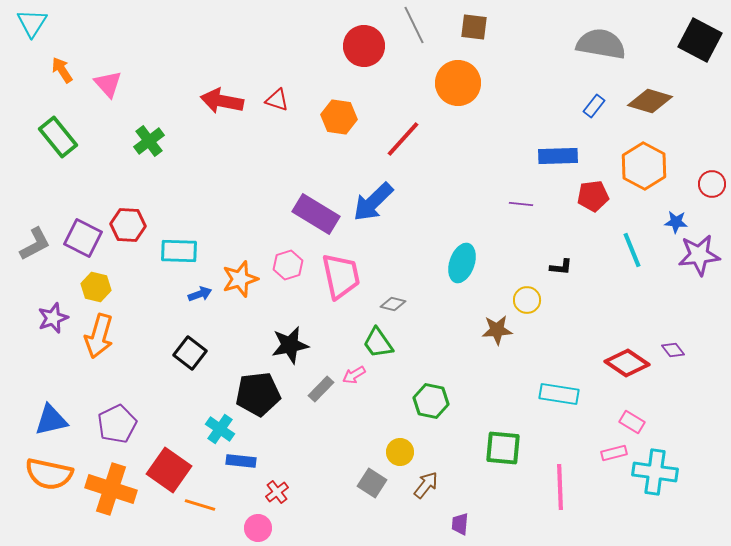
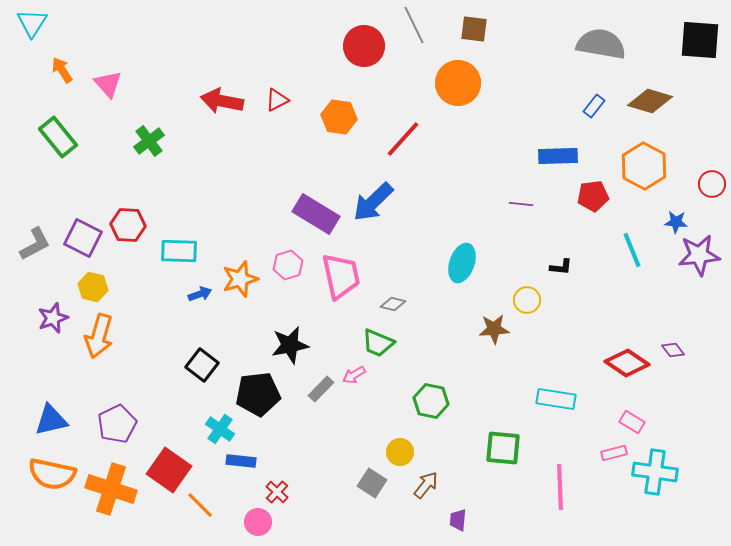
brown square at (474, 27): moved 2 px down
black square at (700, 40): rotated 24 degrees counterclockwise
red triangle at (277, 100): rotated 45 degrees counterclockwise
yellow hexagon at (96, 287): moved 3 px left
brown star at (497, 330): moved 3 px left, 1 px up
green trapezoid at (378, 343): rotated 32 degrees counterclockwise
black square at (190, 353): moved 12 px right, 12 px down
cyan rectangle at (559, 394): moved 3 px left, 5 px down
orange semicircle at (49, 474): moved 3 px right
red cross at (277, 492): rotated 10 degrees counterclockwise
orange line at (200, 505): rotated 28 degrees clockwise
purple trapezoid at (460, 524): moved 2 px left, 4 px up
pink circle at (258, 528): moved 6 px up
